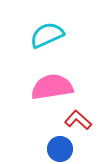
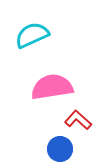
cyan semicircle: moved 15 px left
